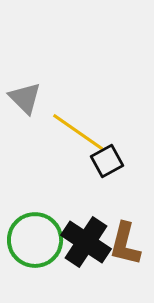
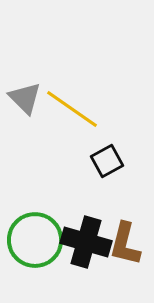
yellow line: moved 6 px left, 23 px up
black cross: rotated 18 degrees counterclockwise
